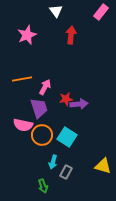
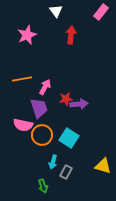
cyan square: moved 2 px right, 1 px down
